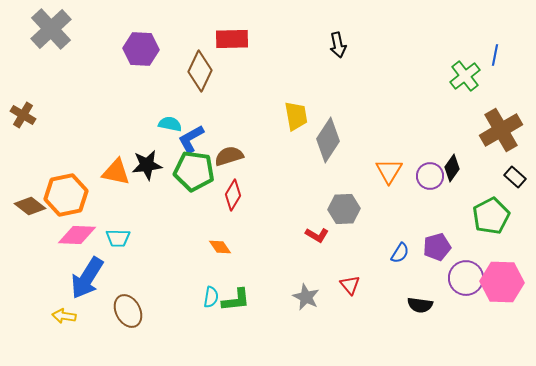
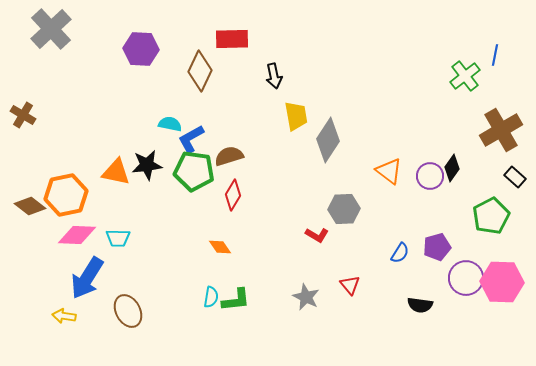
black arrow at (338, 45): moved 64 px left, 31 px down
orange triangle at (389, 171): rotated 24 degrees counterclockwise
